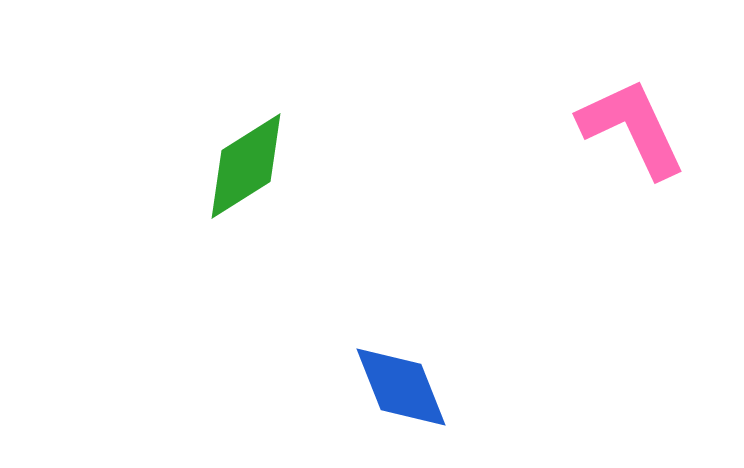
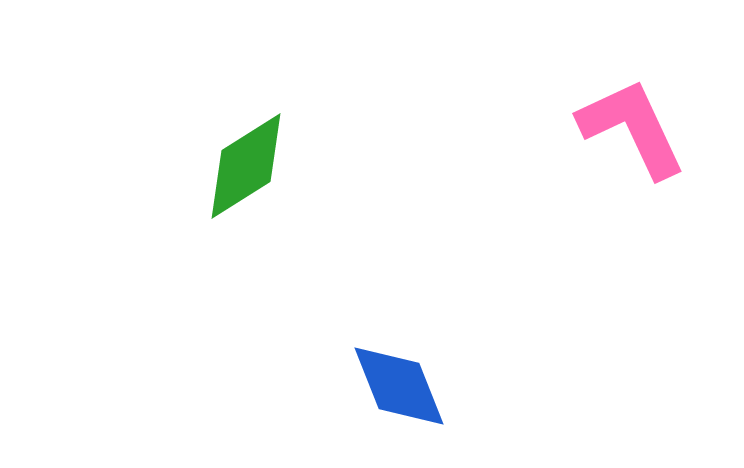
blue diamond: moved 2 px left, 1 px up
